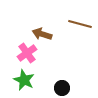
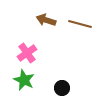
brown arrow: moved 4 px right, 14 px up
